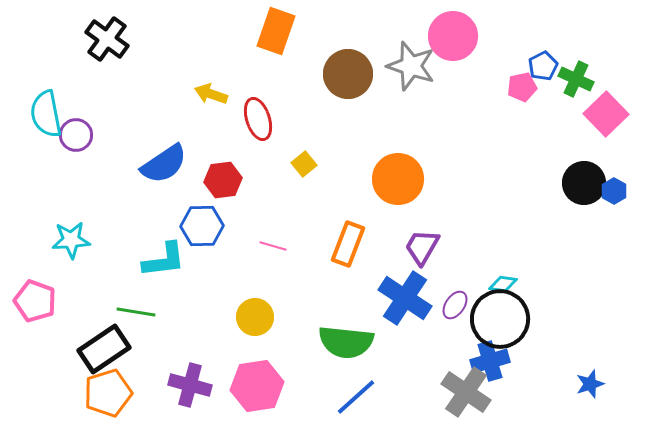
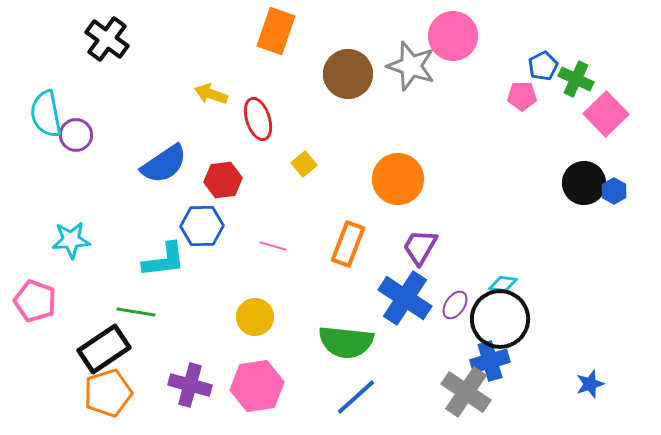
pink pentagon at (522, 87): moved 9 px down; rotated 12 degrees clockwise
purple trapezoid at (422, 247): moved 2 px left
